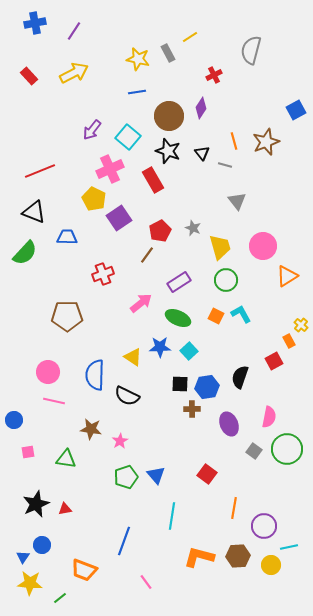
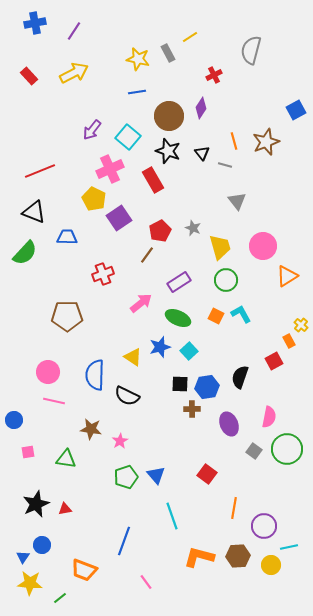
blue star at (160, 347): rotated 15 degrees counterclockwise
cyan line at (172, 516): rotated 28 degrees counterclockwise
